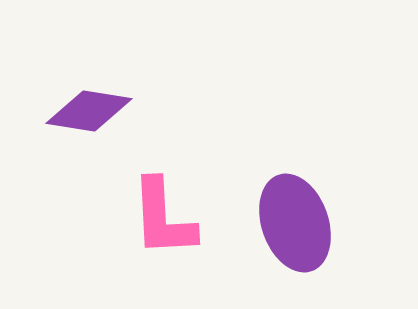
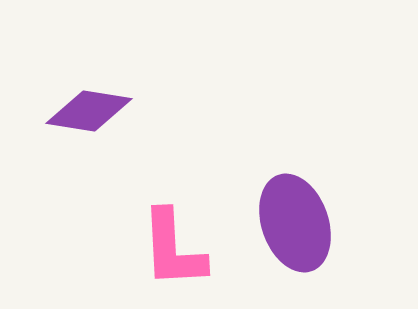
pink L-shape: moved 10 px right, 31 px down
